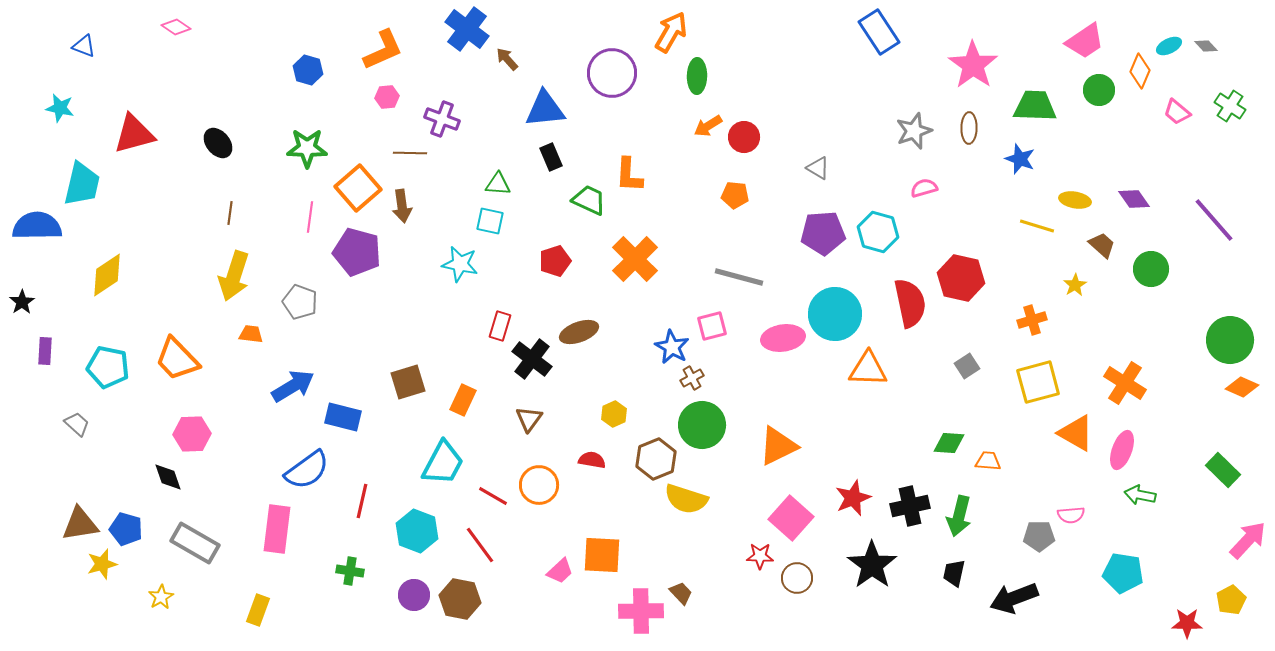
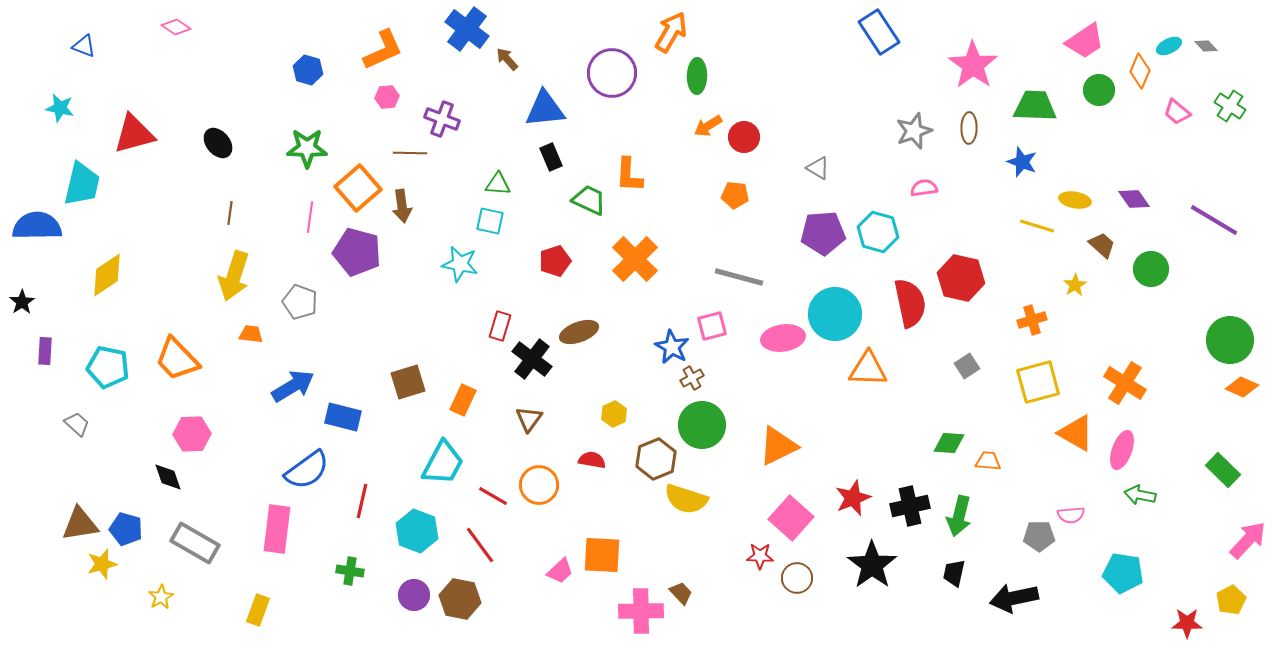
blue star at (1020, 159): moved 2 px right, 3 px down
pink semicircle at (924, 188): rotated 8 degrees clockwise
purple line at (1214, 220): rotated 18 degrees counterclockwise
black arrow at (1014, 598): rotated 9 degrees clockwise
